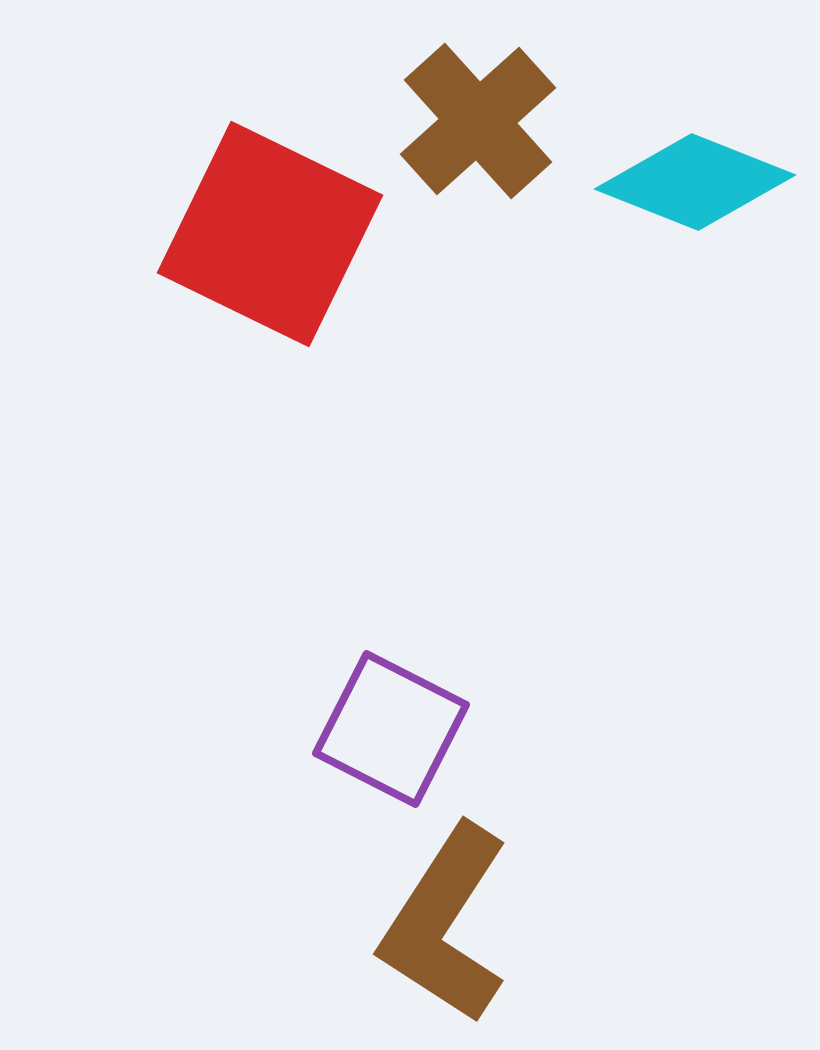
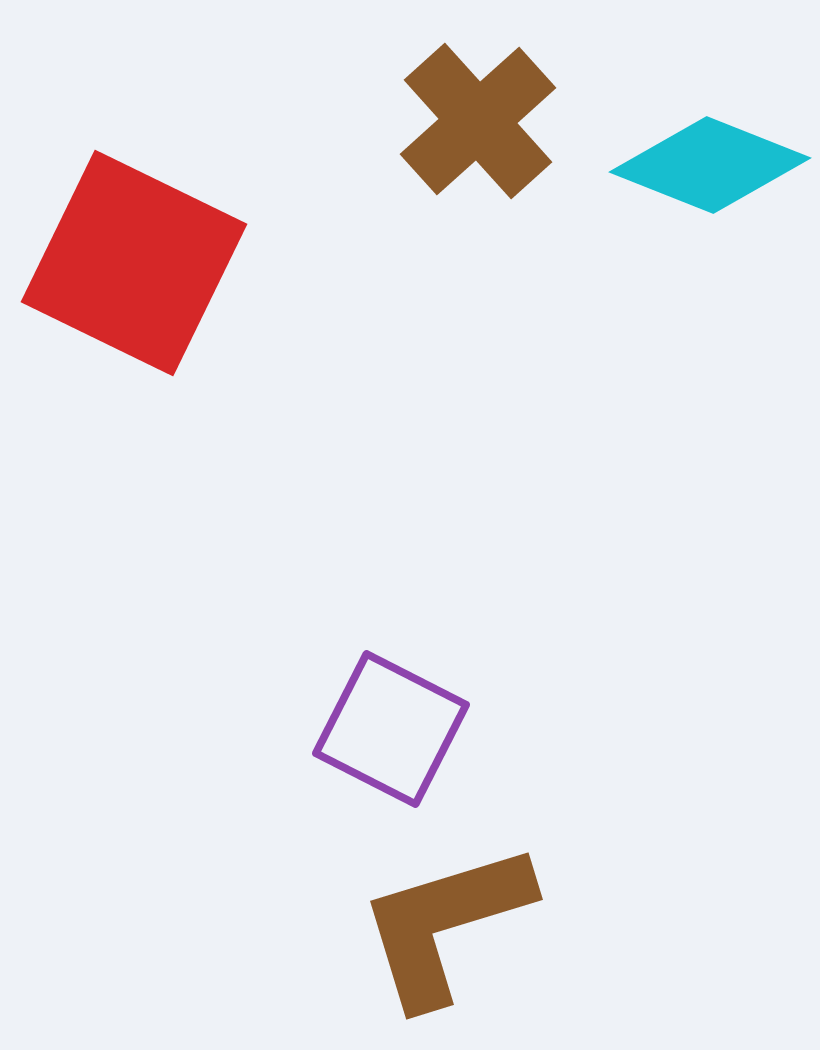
cyan diamond: moved 15 px right, 17 px up
red square: moved 136 px left, 29 px down
brown L-shape: rotated 40 degrees clockwise
